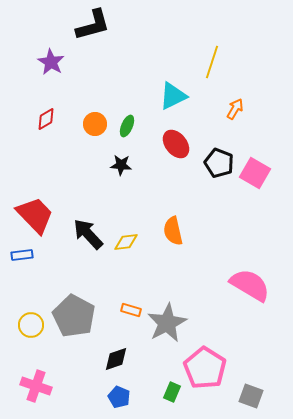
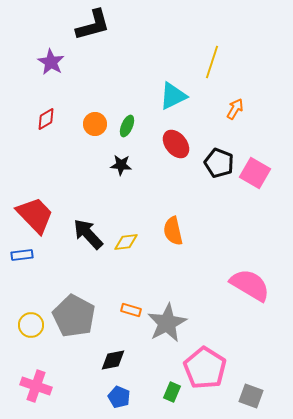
black diamond: moved 3 px left, 1 px down; rotated 8 degrees clockwise
